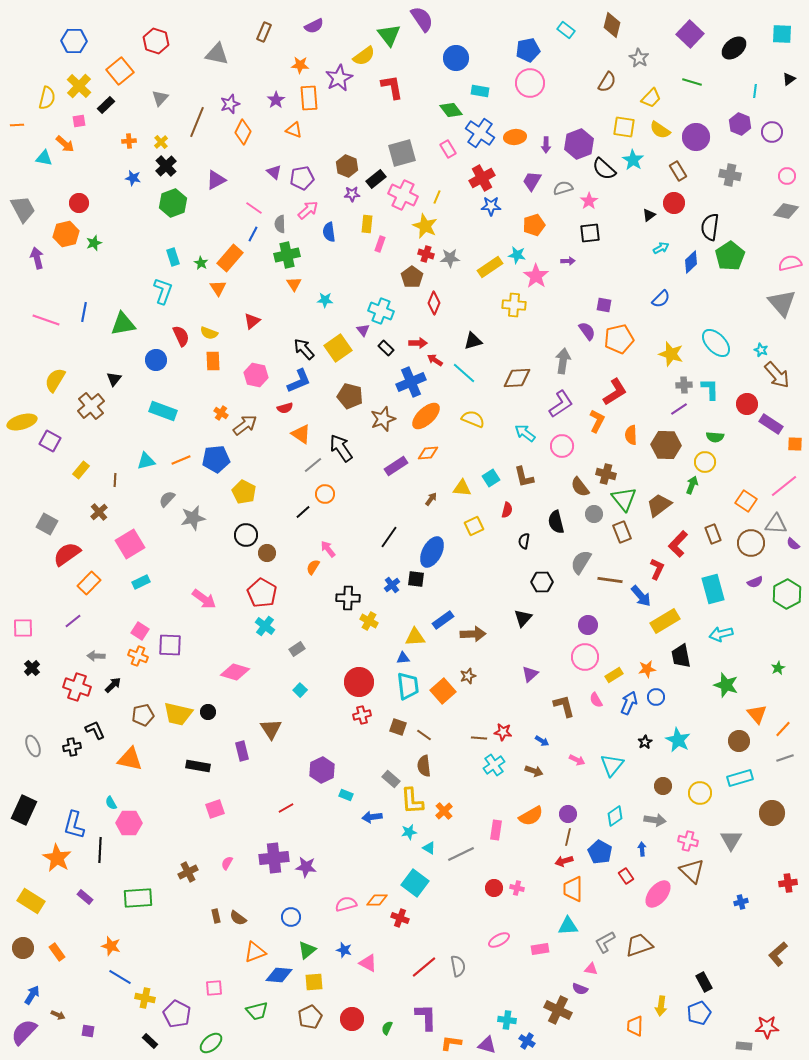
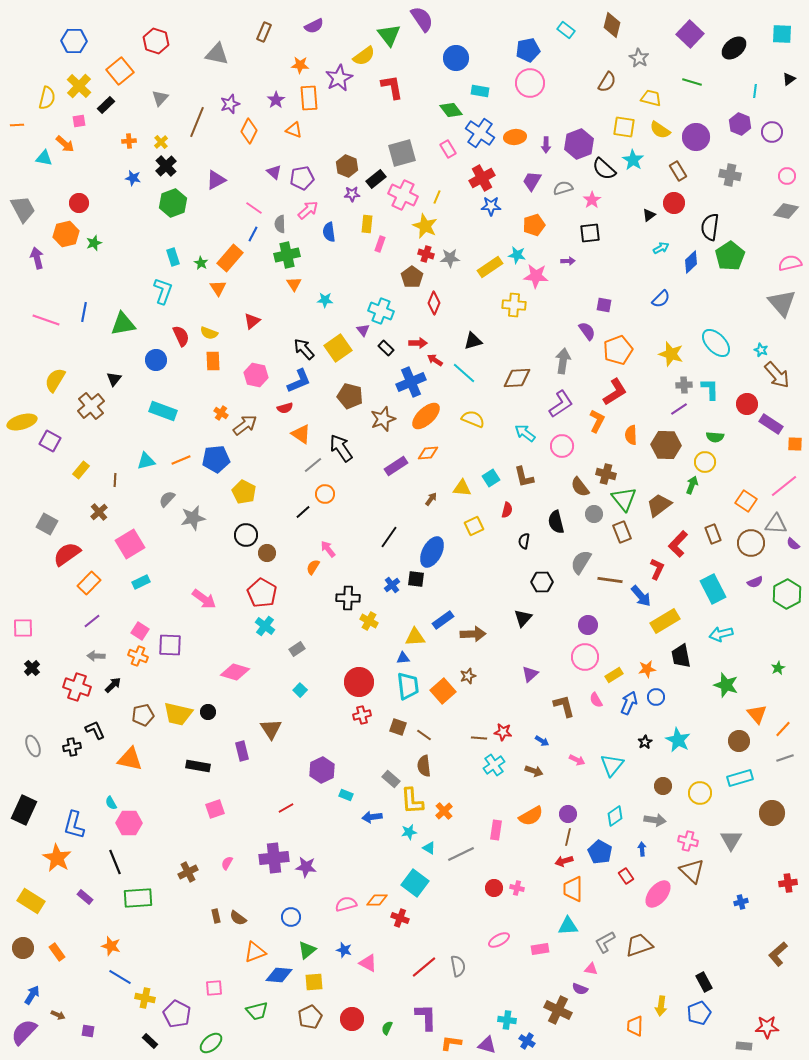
yellow trapezoid at (651, 98): rotated 120 degrees counterclockwise
orange diamond at (243, 132): moved 6 px right, 1 px up
pink star at (589, 201): moved 3 px right, 1 px up
pink star at (536, 276): rotated 30 degrees counterclockwise
orange pentagon at (619, 339): moved 1 px left, 11 px down; rotated 8 degrees counterclockwise
cyan rectangle at (713, 589): rotated 12 degrees counterclockwise
purple line at (73, 621): moved 19 px right
black line at (100, 850): moved 15 px right, 12 px down; rotated 25 degrees counterclockwise
